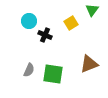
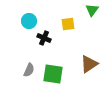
yellow square: moved 3 px left, 1 px down; rotated 24 degrees clockwise
black cross: moved 1 px left, 3 px down
brown triangle: rotated 12 degrees counterclockwise
